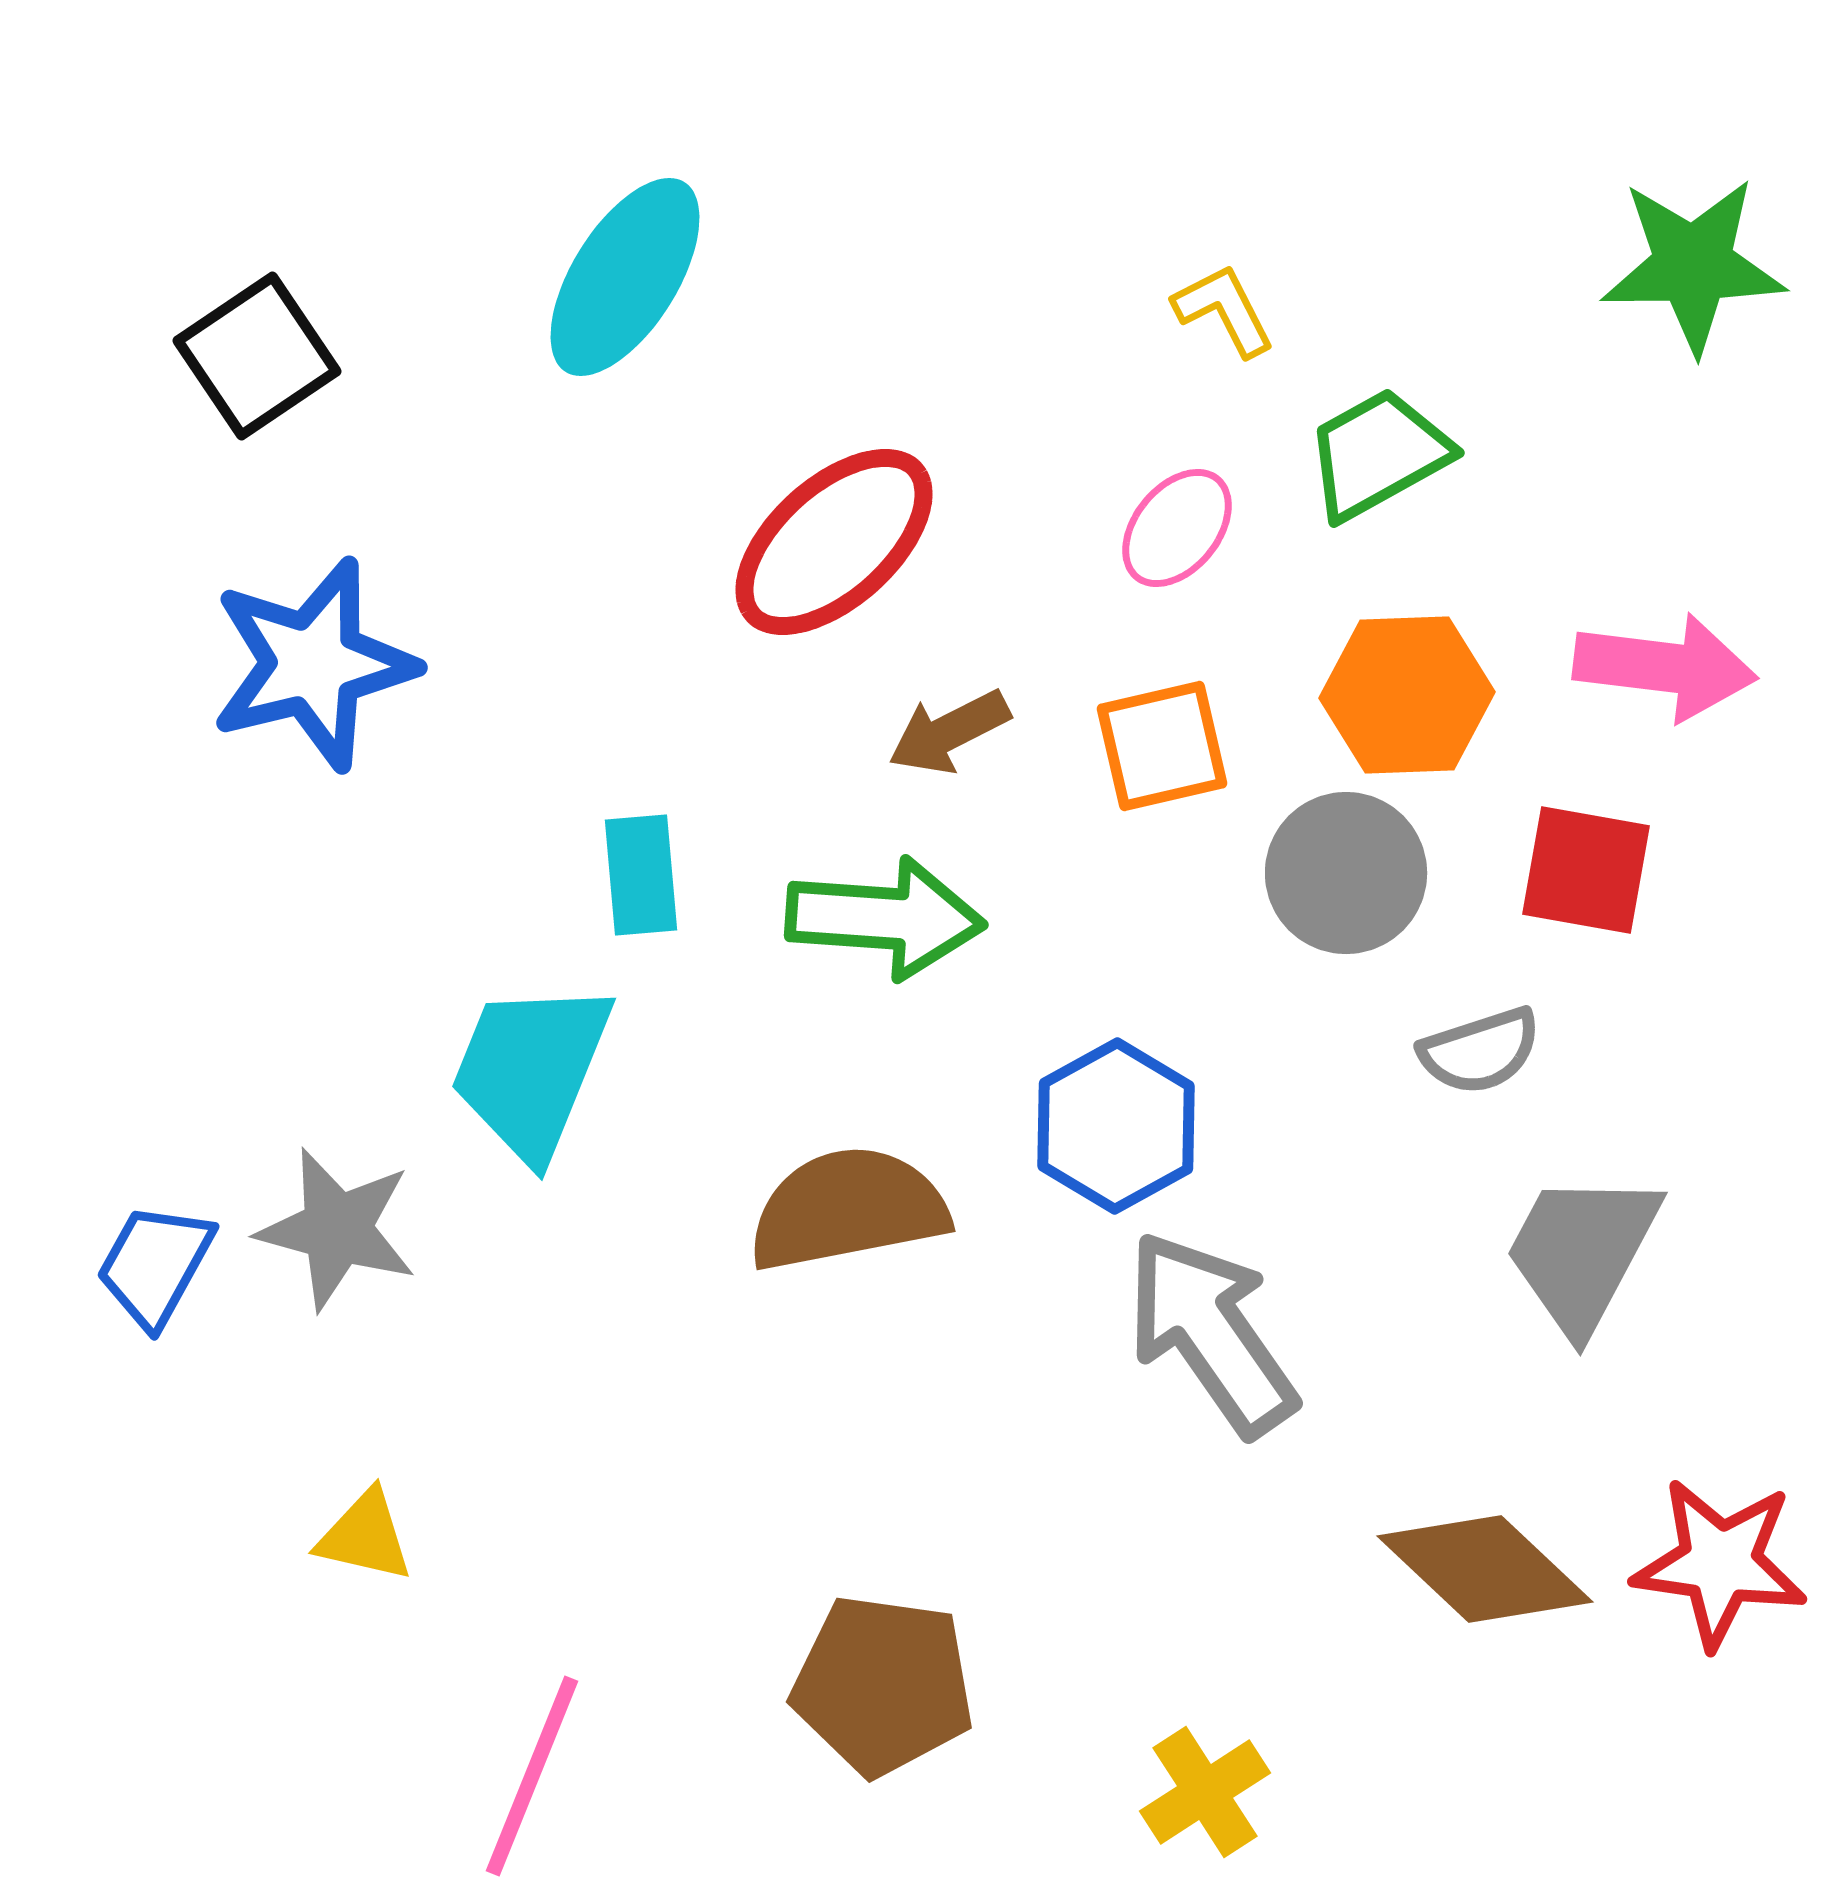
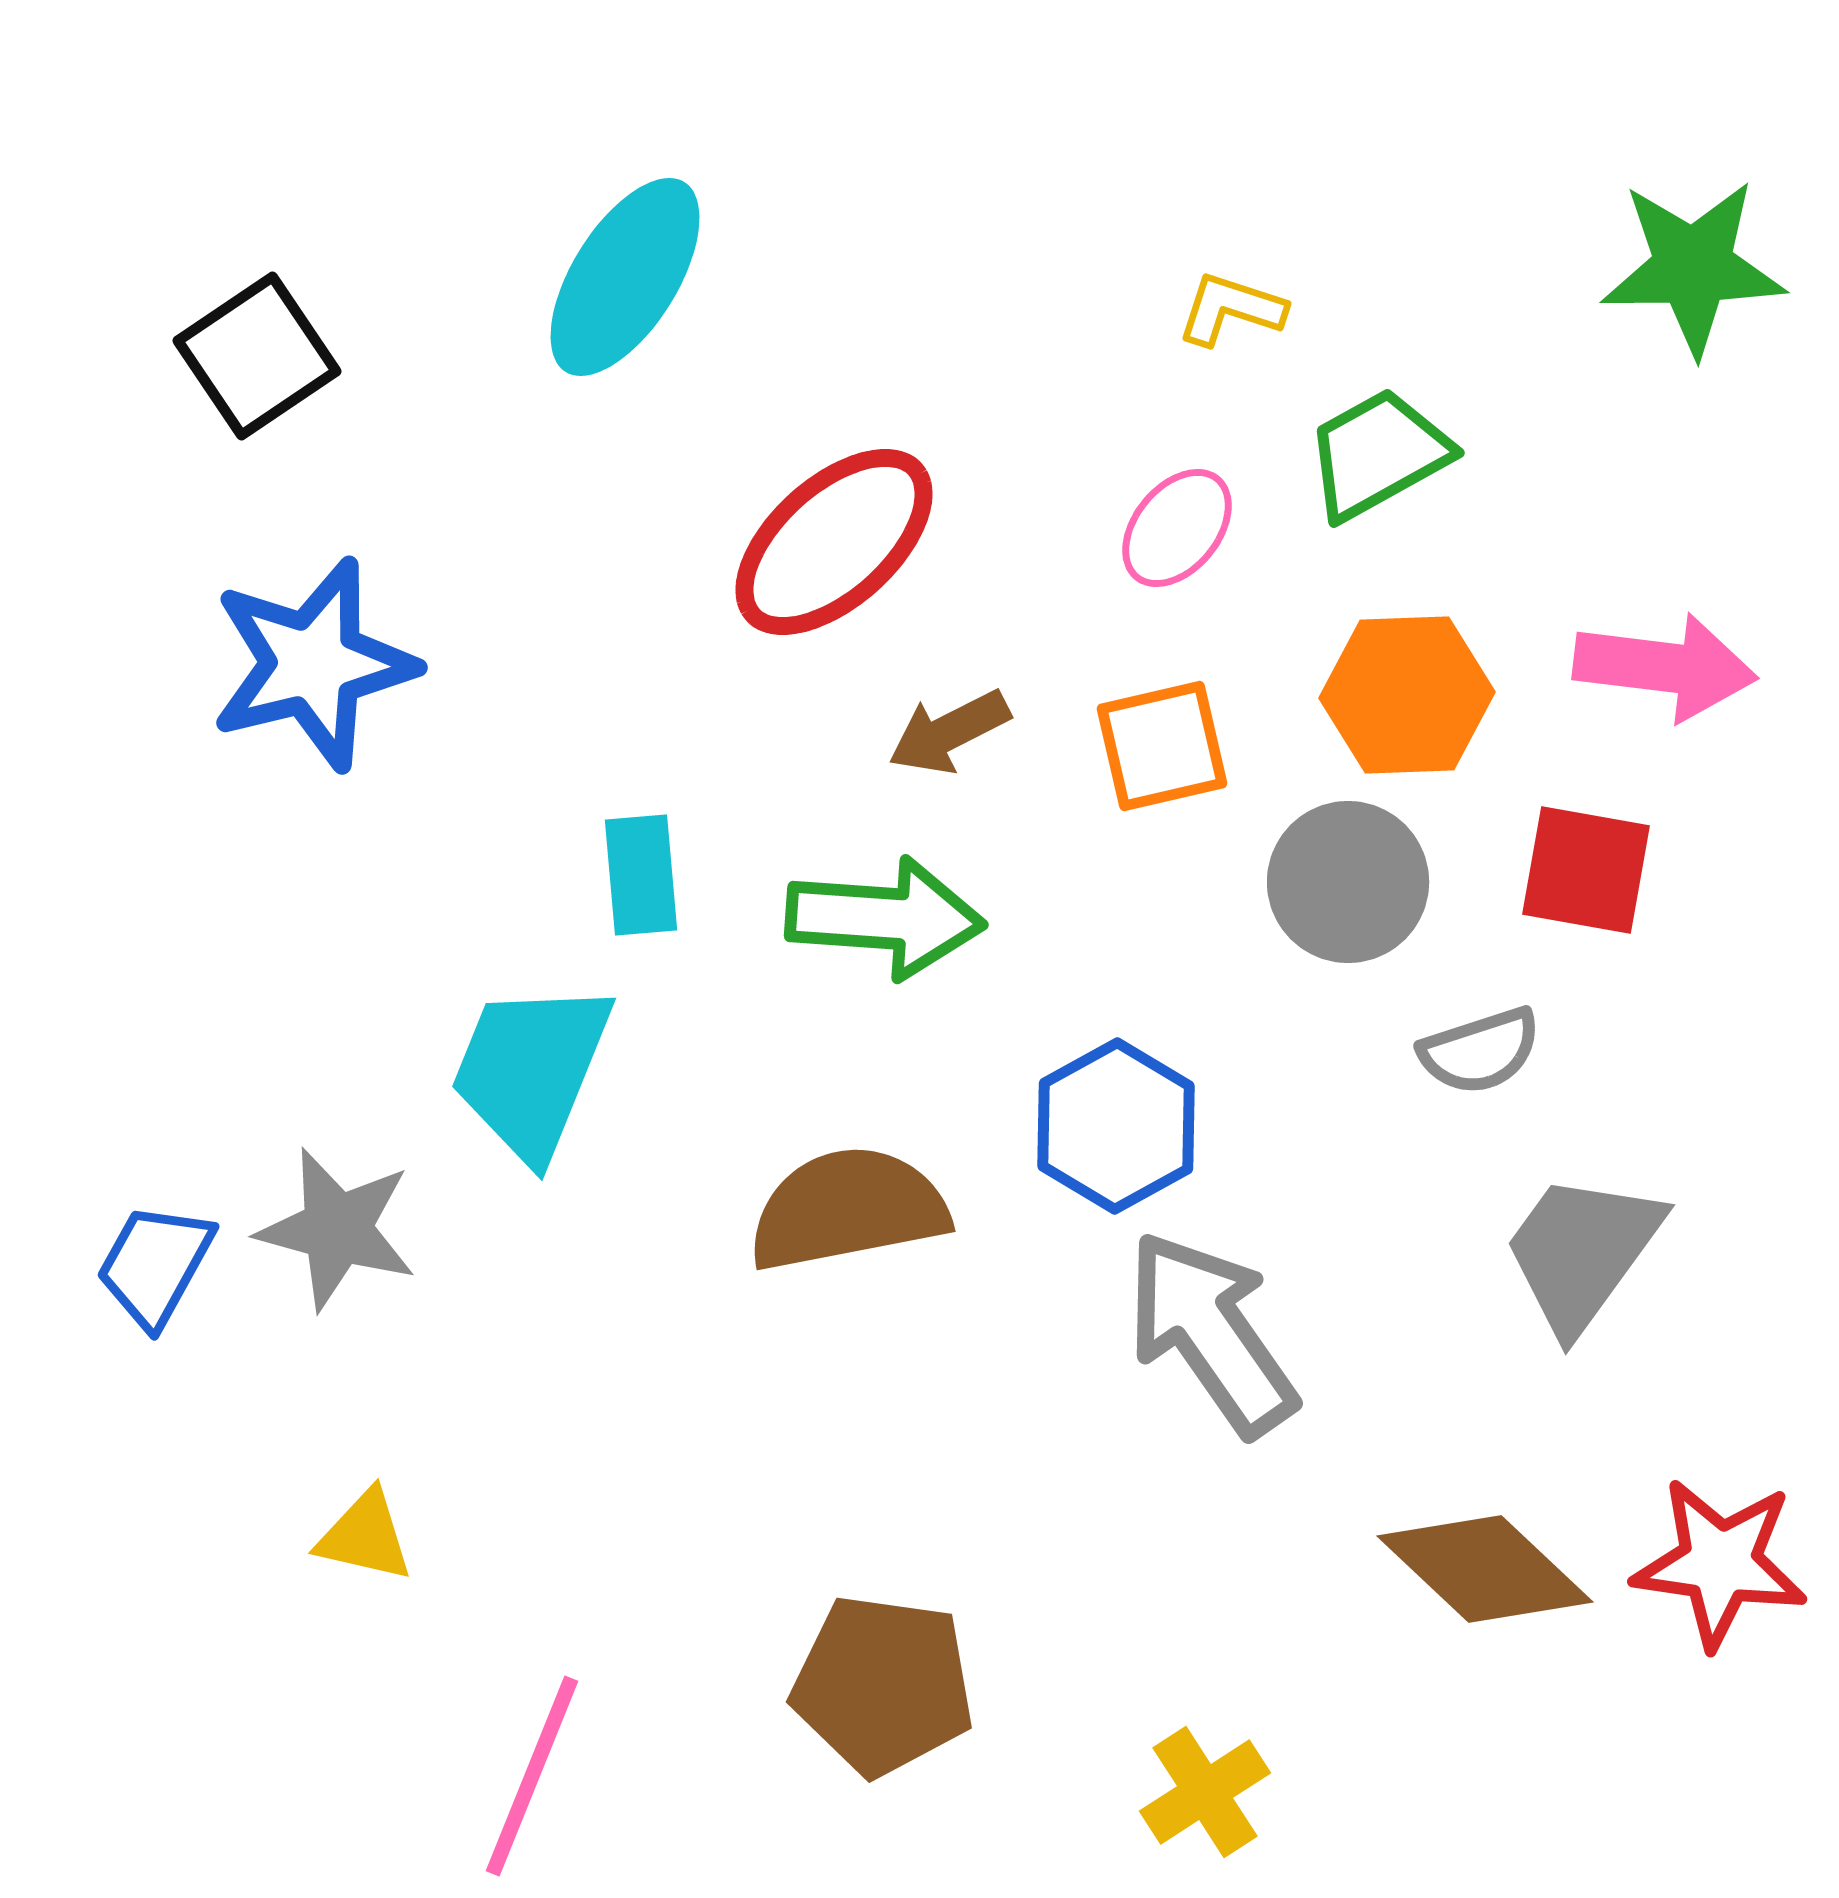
green star: moved 2 px down
yellow L-shape: moved 7 px right, 1 px up; rotated 45 degrees counterclockwise
gray circle: moved 2 px right, 9 px down
gray trapezoid: rotated 8 degrees clockwise
